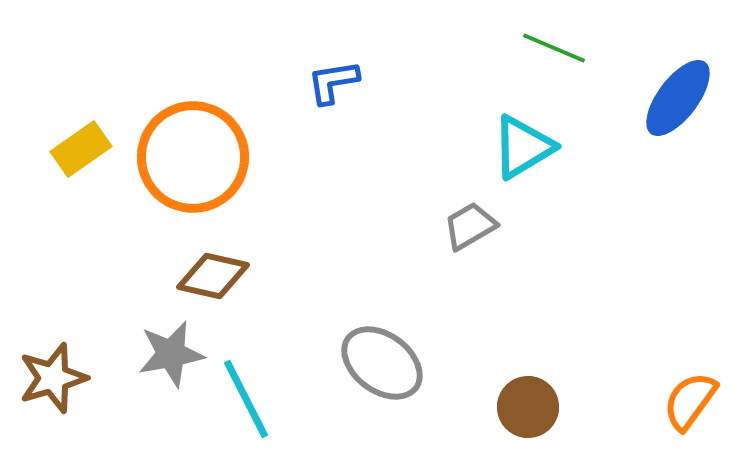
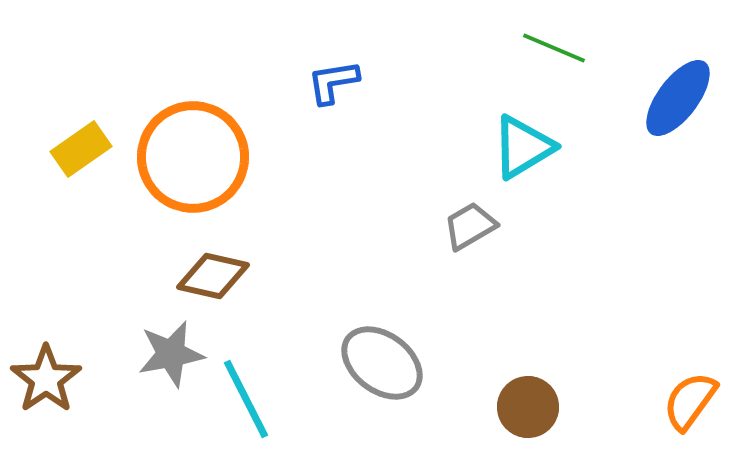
brown star: moved 7 px left, 1 px down; rotated 18 degrees counterclockwise
